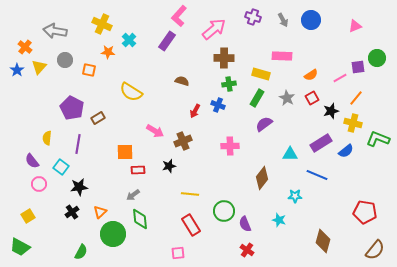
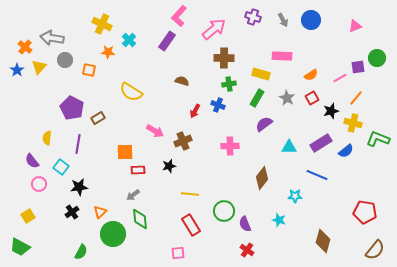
gray arrow at (55, 31): moved 3 px left, 7 px down
cyan triangle at (290, 154): moved 1 px left, 7 px up
